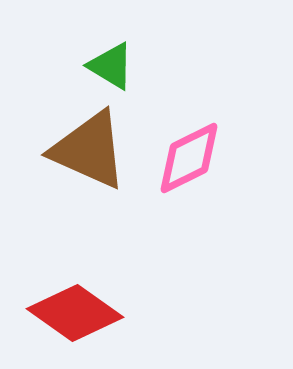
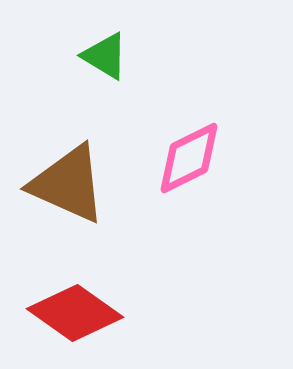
green triangle: moved 6 px left, 10 px up
brown triangle: moved 21 px left, 34 px down
